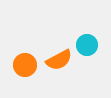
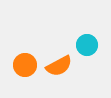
orange semicircle: moved 6 px down
